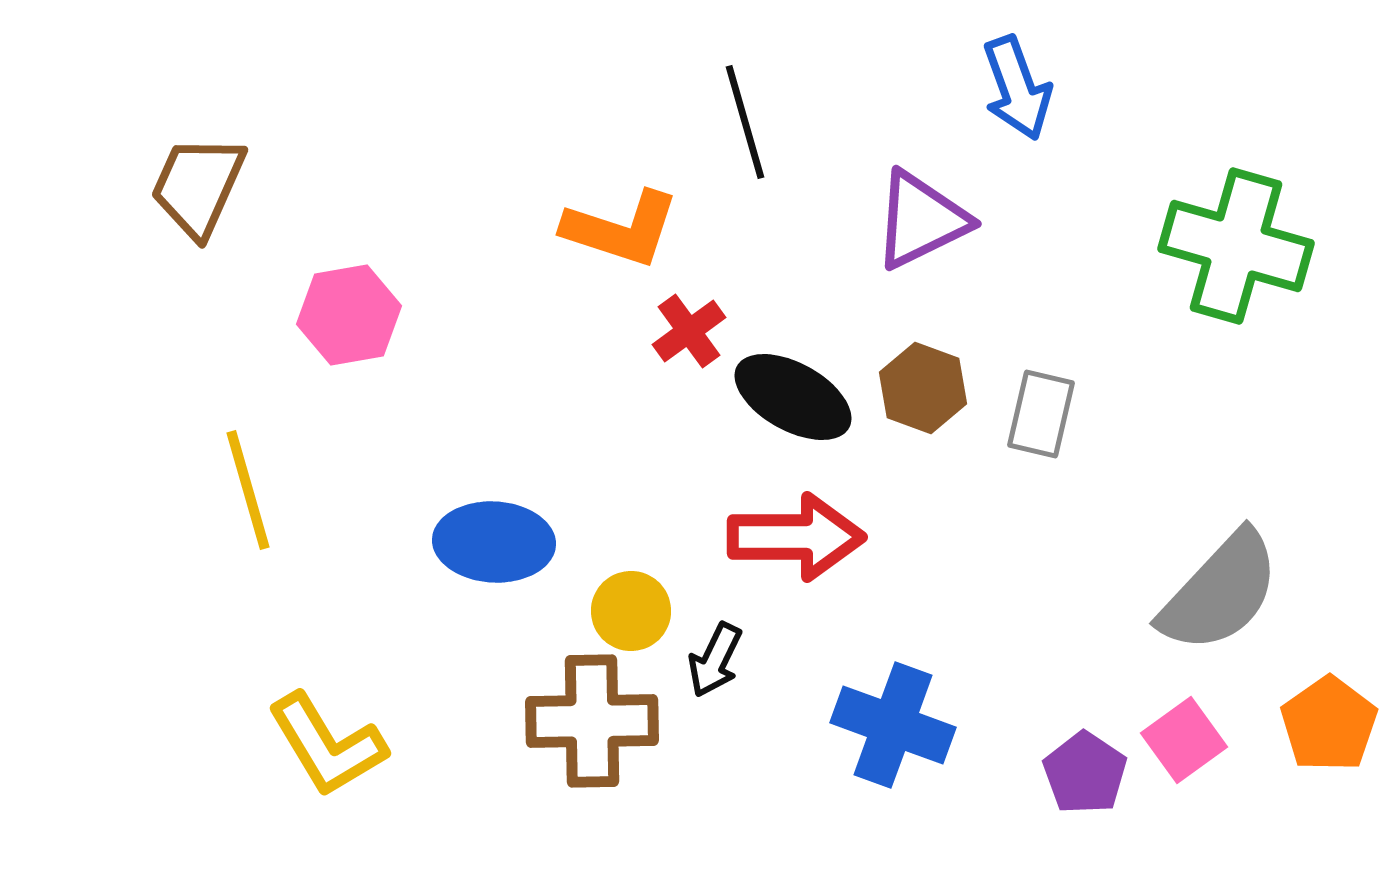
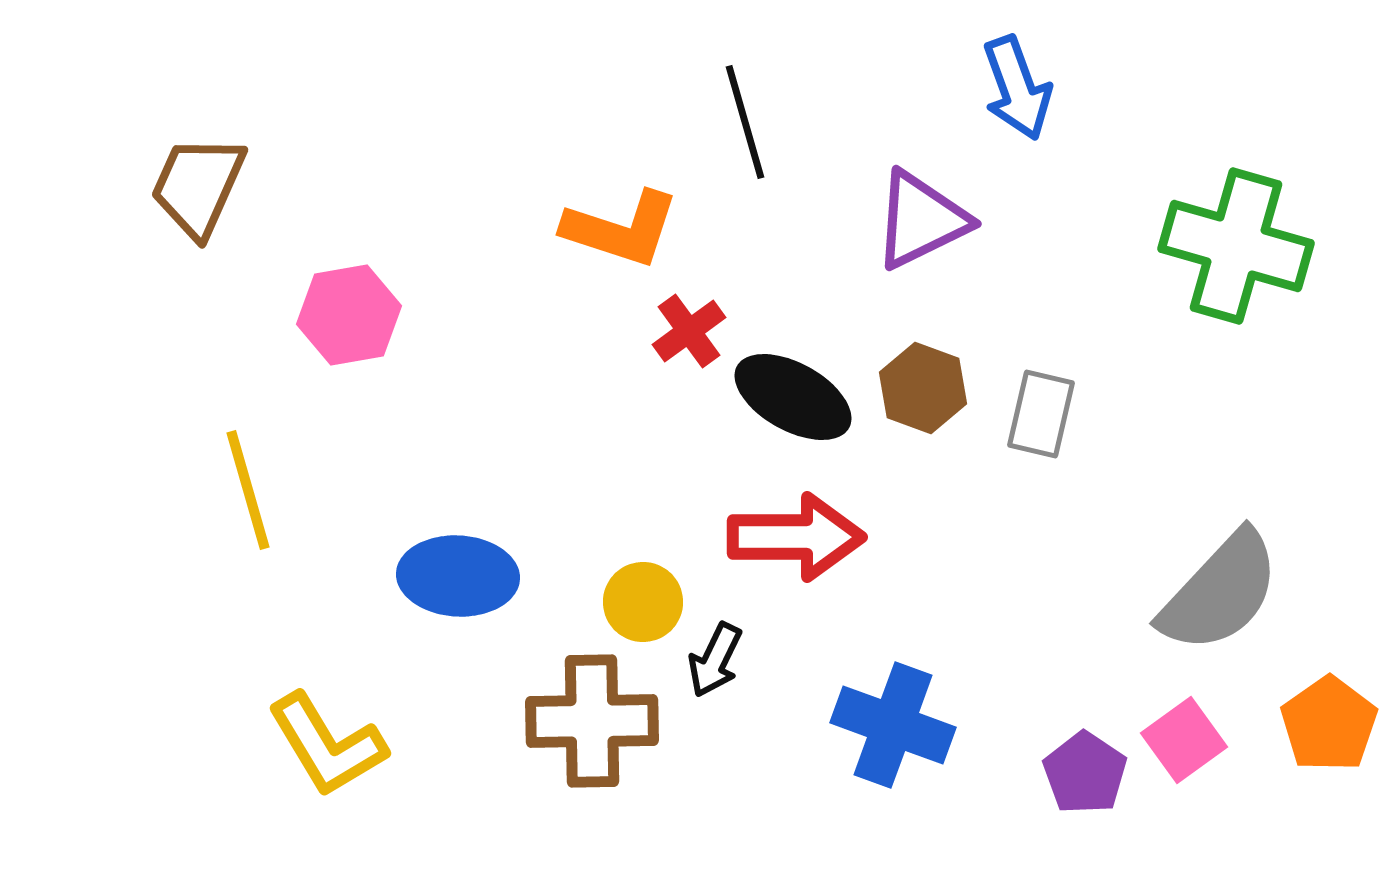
blue ellipse: moved 36 px left, 34 px down
yellow circle: moved 12 px right, 9 px up
